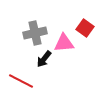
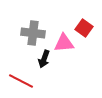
red square: moved 1 px left
gray cross: moved 2 px left; rotated 20 degrees clockwise
black arrow: rotated 18 degrees counterclockwise
